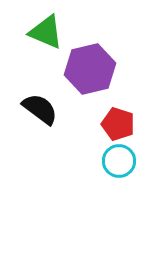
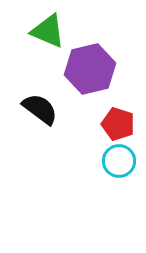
green triangle: moved 2 px right, 1 px up
